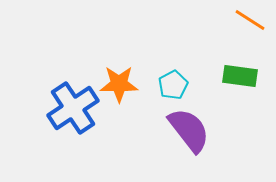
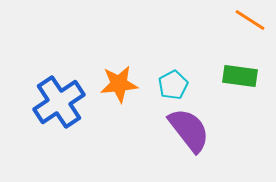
orange star: rotated 6 degrees counterclockwise
blue cross: moved 14 px left, 6 px up
